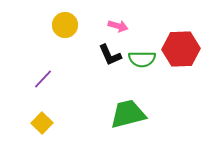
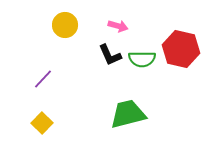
red hexagon: rotated 15 degrees clockwise
